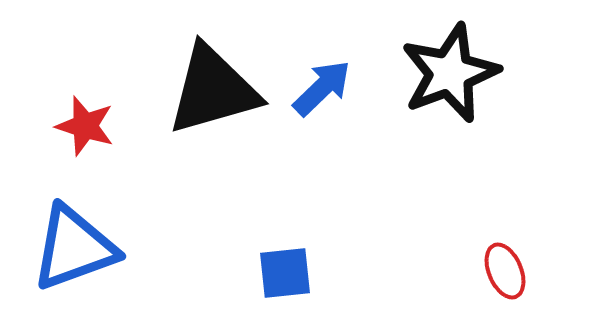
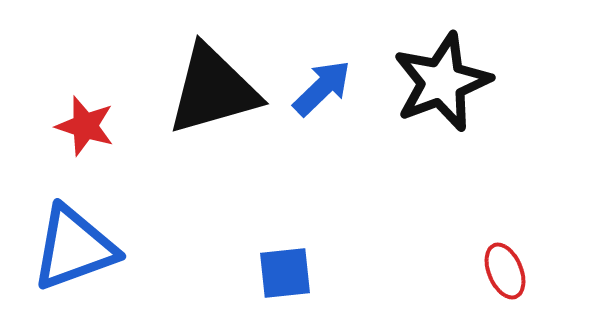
black star: moved 8 px left, 9 px down
